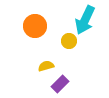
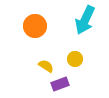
yellow circle: moved 6 px right, 18 px down
yellow semicircle: rotated 49 degrees clockwise
purple rectangle: rotated 24 degrees clockwise
